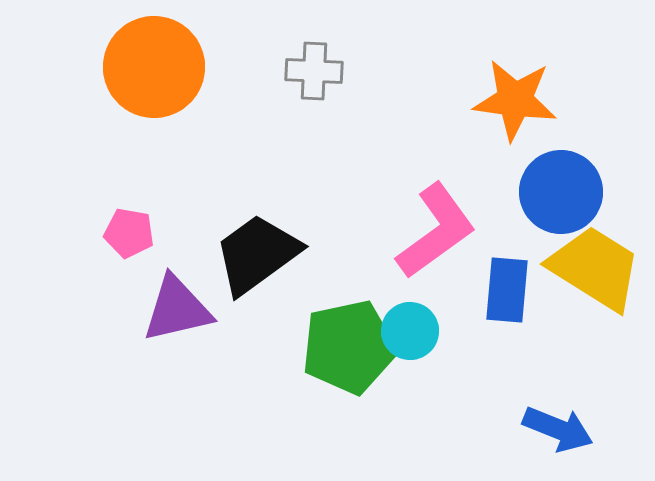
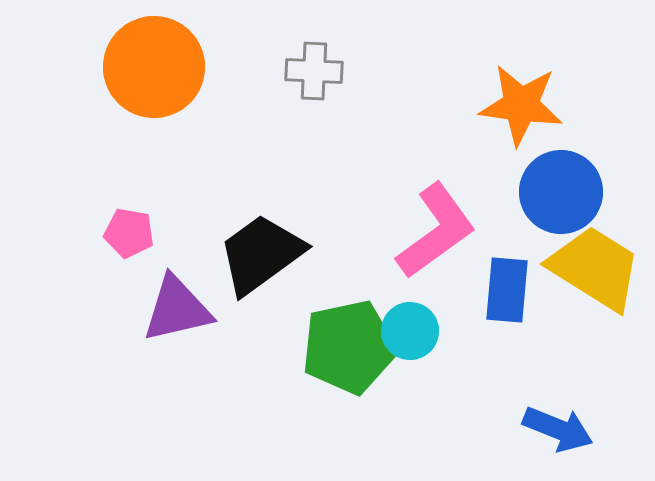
orange star: moved 6 px right, 5 px down
black trapezoid: moved 4 px right
